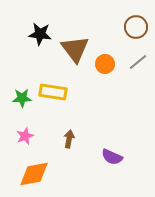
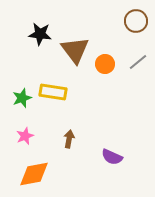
brown circle: moved 6 px up
brown triangle: moved 1 px down
green star: rotated 18 degrees counterclockwise
